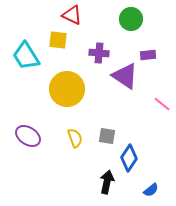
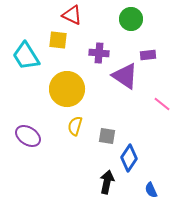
yellow semicircle: moved 12 px up; rotated 144 degrees counterclockwise
blue semicircle: rotated 105 degrees clockwise
